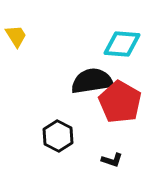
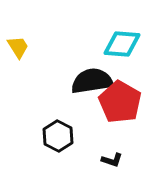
yellow trapezoid: moved 2 px right, 11 px down
